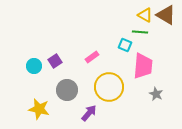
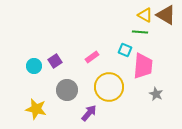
cyan square: moved 5 px down
yellow star: moved 3 px left
